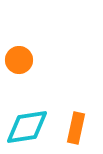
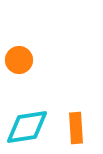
orange rectangle: rotated 16 degrees counterclockwise
